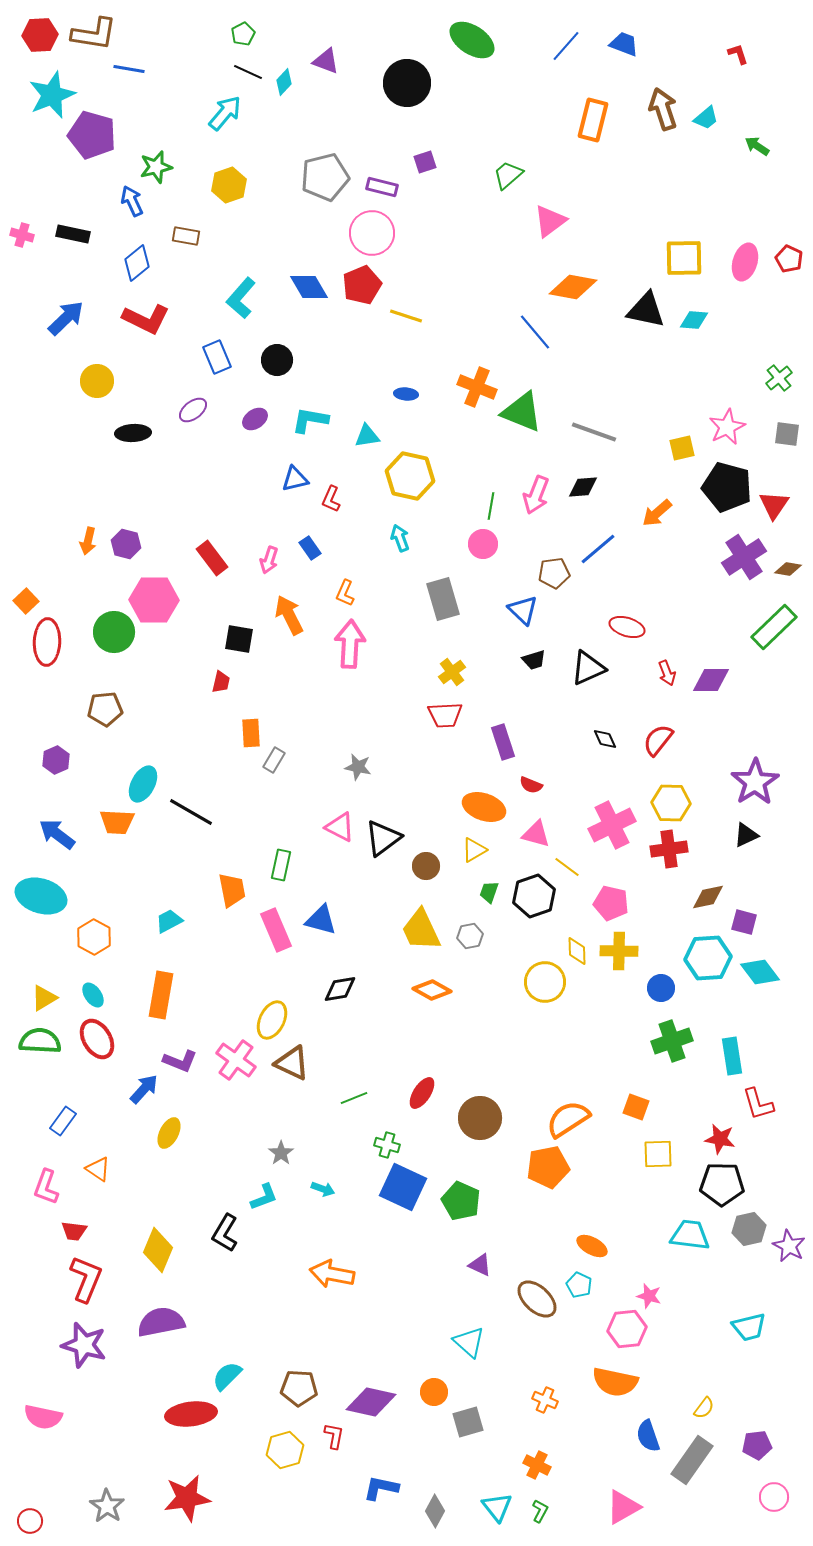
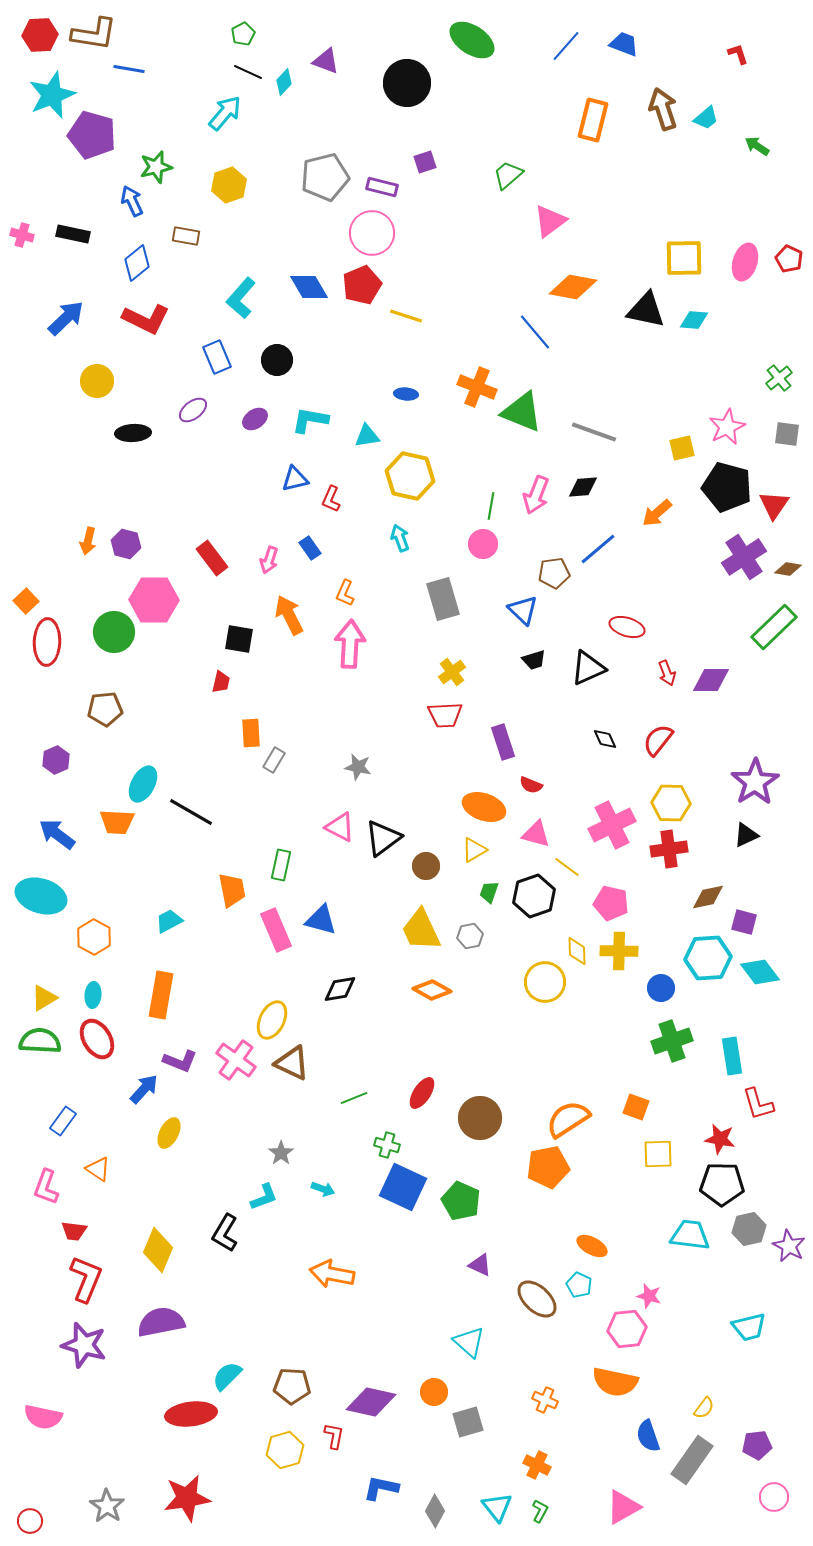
cyan ellipse at (93, 995): rotated 40 degrees clockwise
brown pentagon at (299, 1388): moved 7 px left, 2 px up
